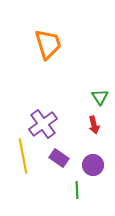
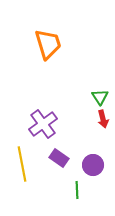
red arrow: moved 9 px right, 6 px up
yellow line: moved 1 px left, 8 px down
